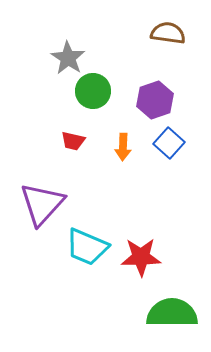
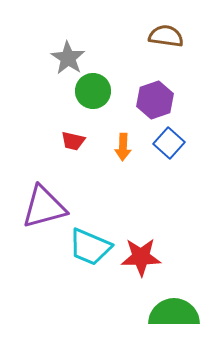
brown semicircle: moved 2 px left, 3 px down
purple triangle: moved 2 px right, 3 px down; rotated 33 degrees clockwise
cyan trapezoid: moved 3 px right
green semicircle: moved 2 px right
